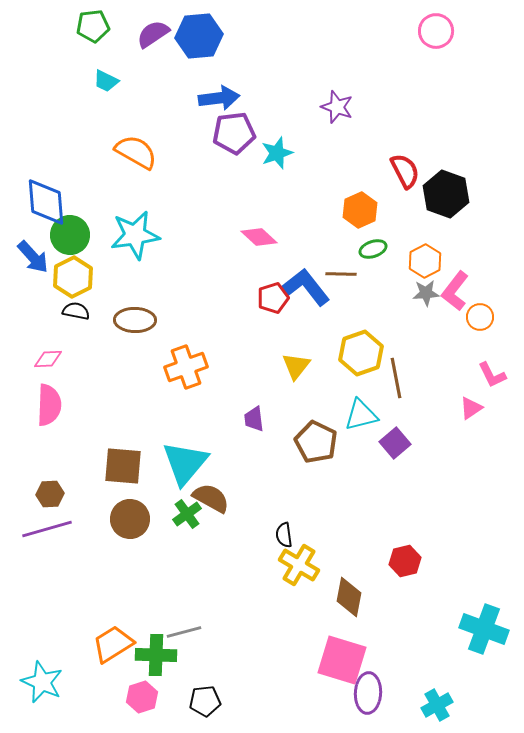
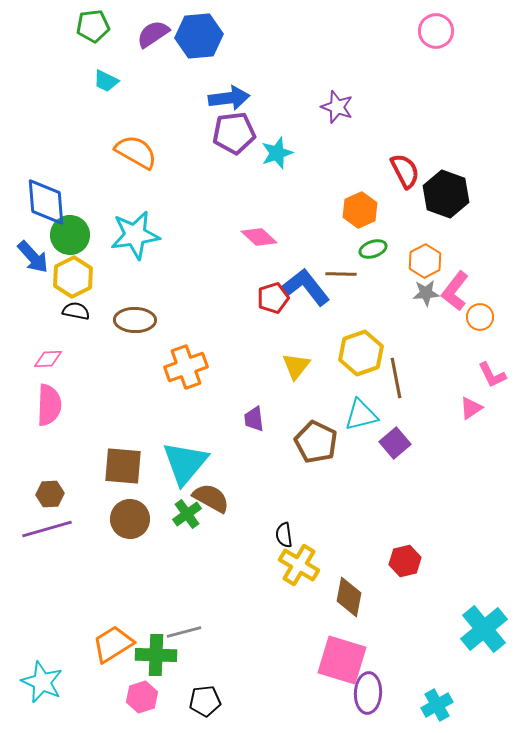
blue arrow at (219, 98): moved 10 px right
cyan cross at (484, 629): rotated 30 degrees clockwise
